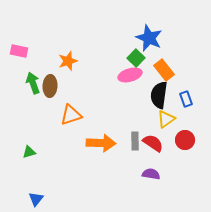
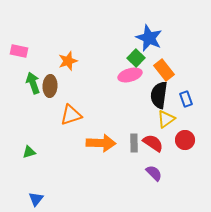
gray rectangle: moved 1 px left, 2 px down
purple semicircle: moved 3 px right, 1 px up; rotated 36 degrees clockwise
